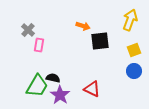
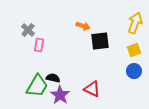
yellow arrow: moved 5 px right, 3 px down
